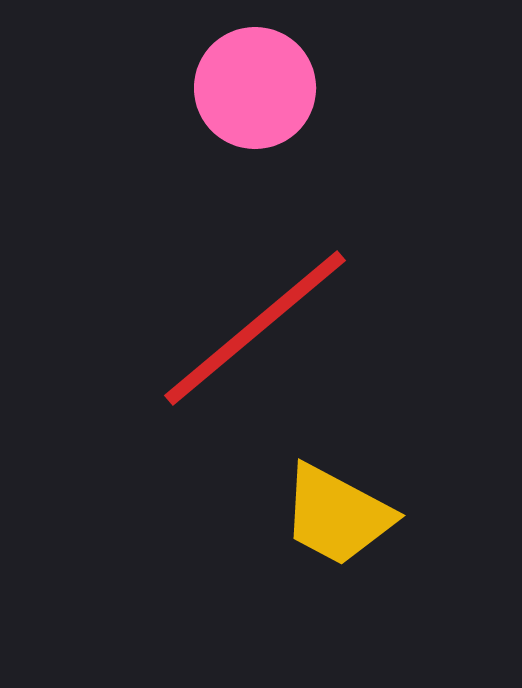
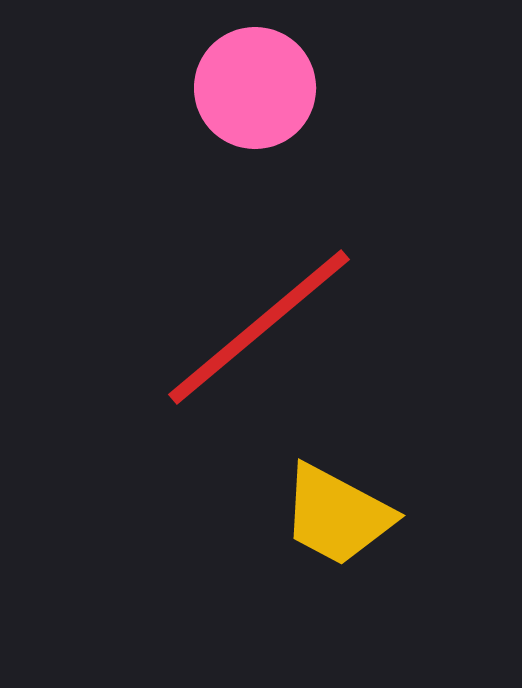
red line: moved 4 px right, 1 px up
